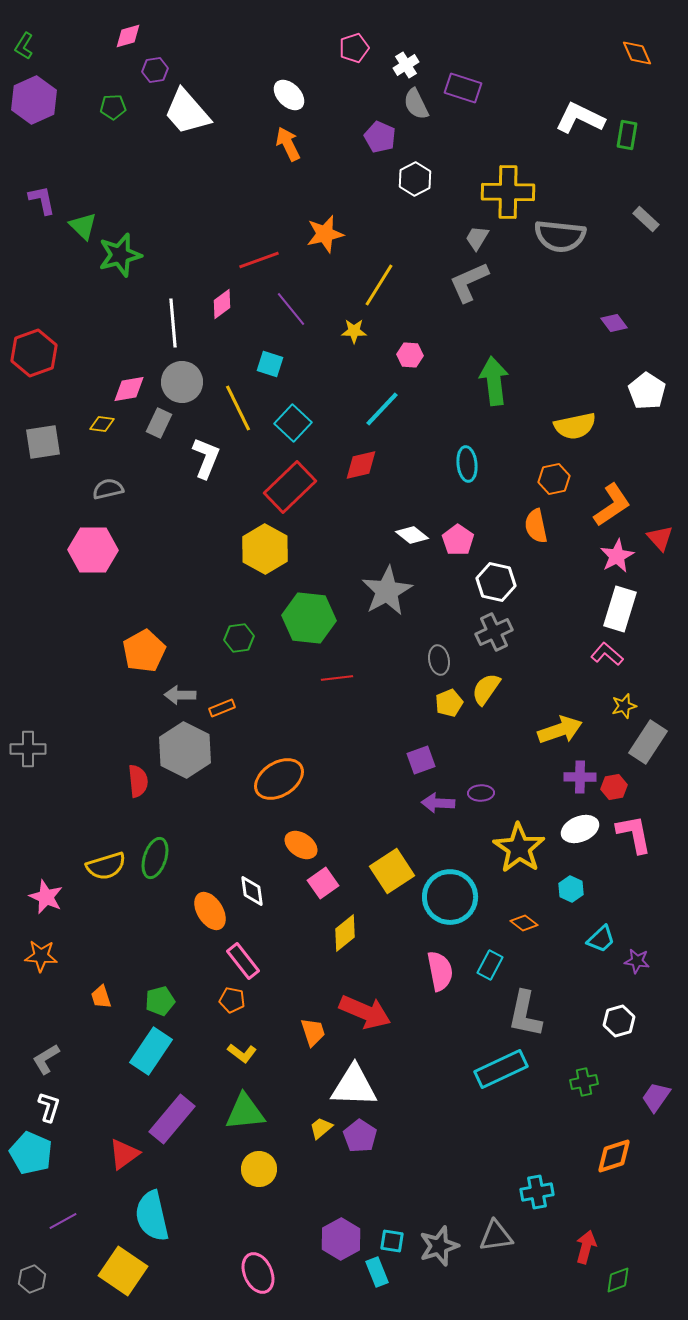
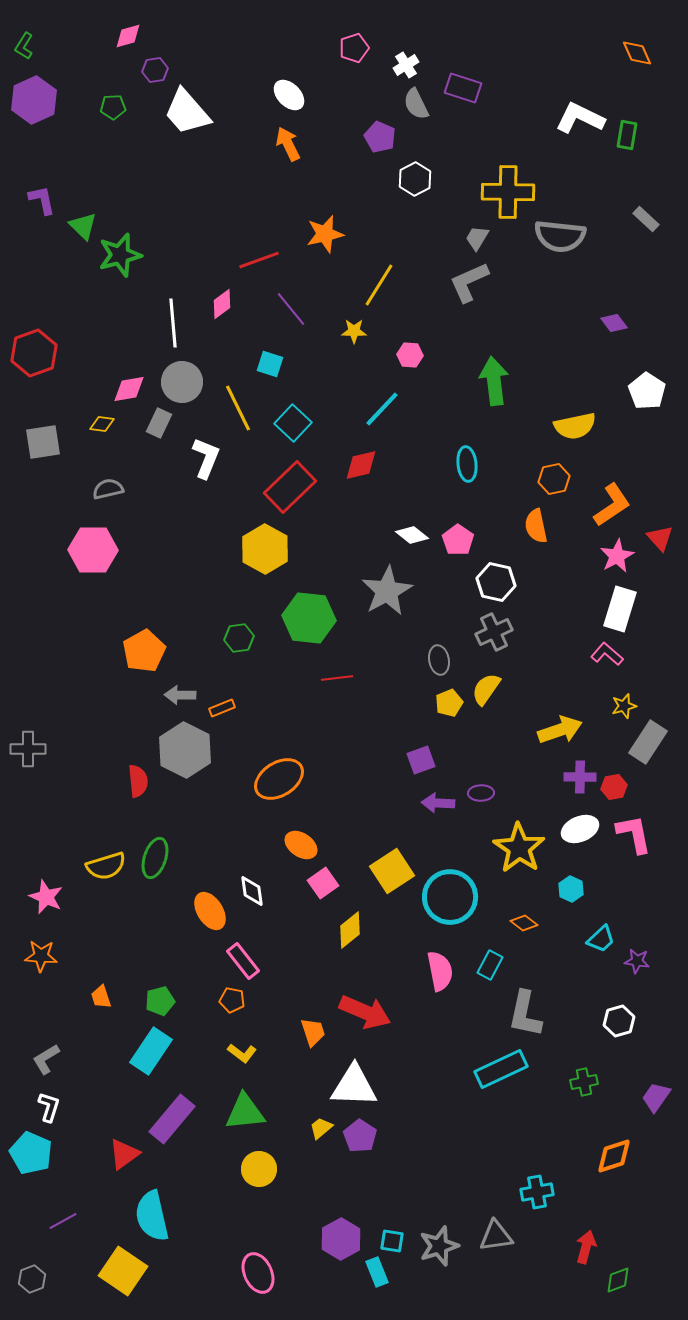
yellow diamond at (345, 933): moved 5 px right, 3 px up
